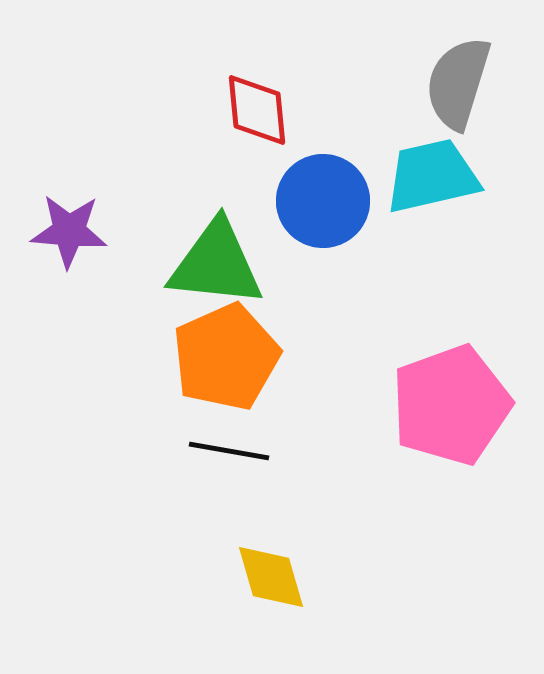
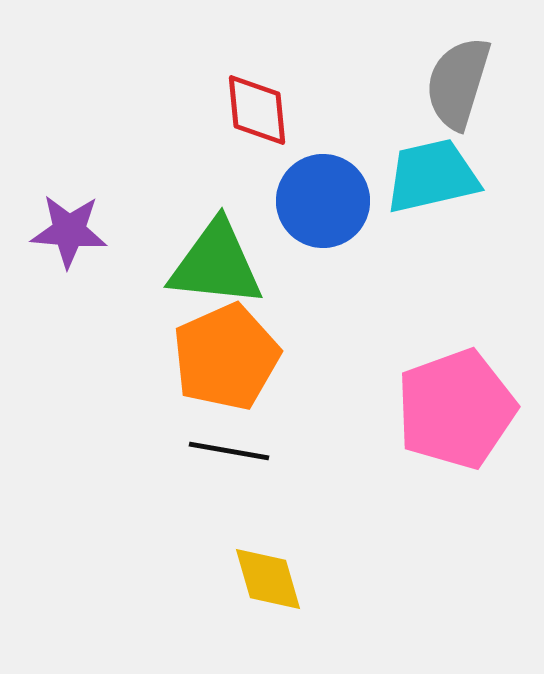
pink pentagon: moved 5 px right, 4 px down
yellow diamond: moved 3 px left, 2 px down
